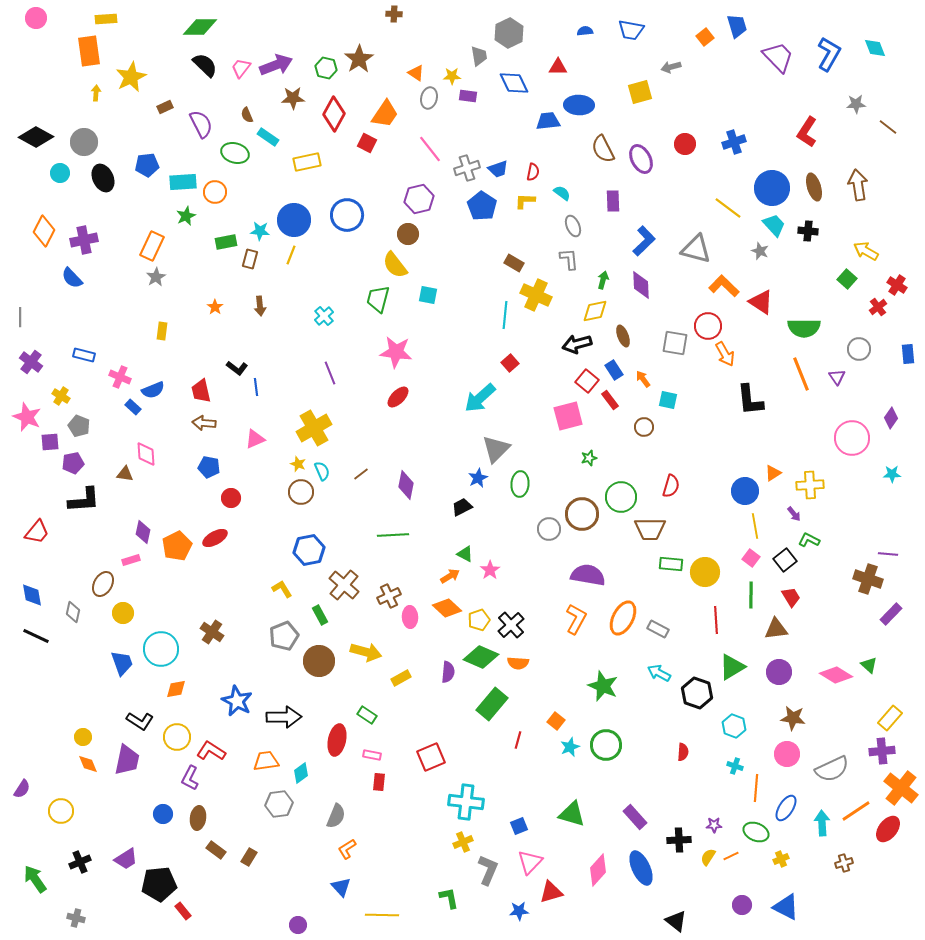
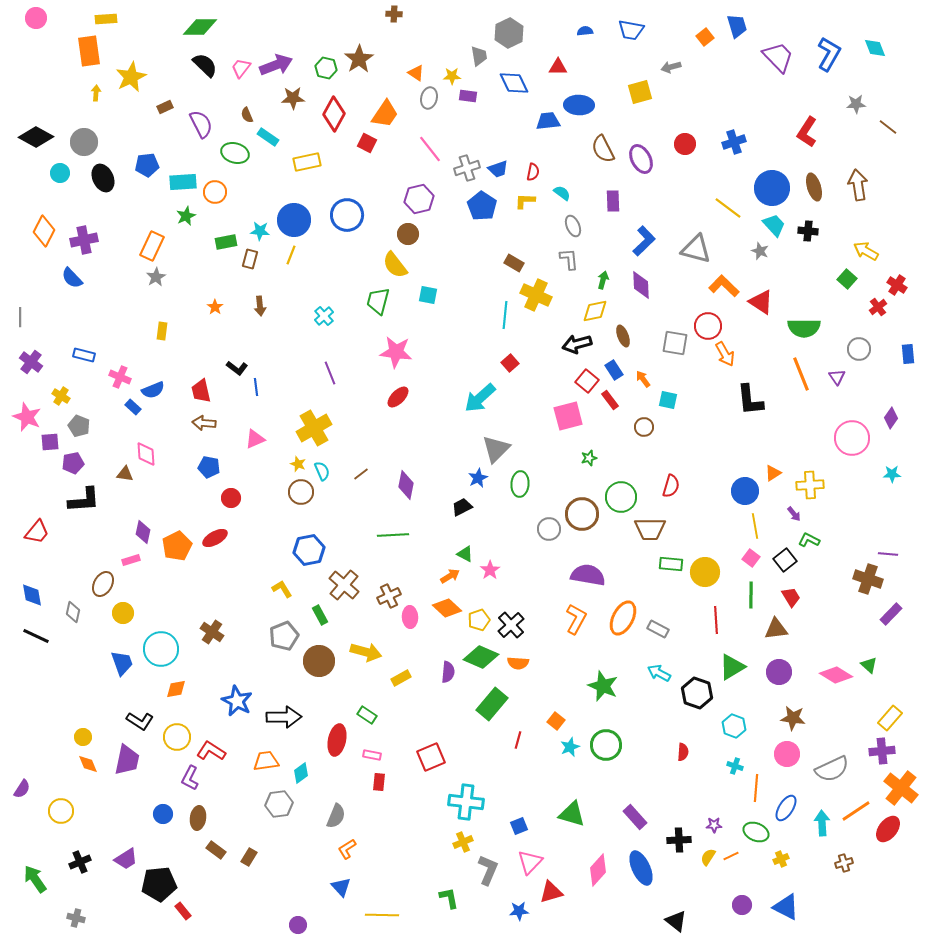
green trapezoid at (378, 299): moved 2 px down
